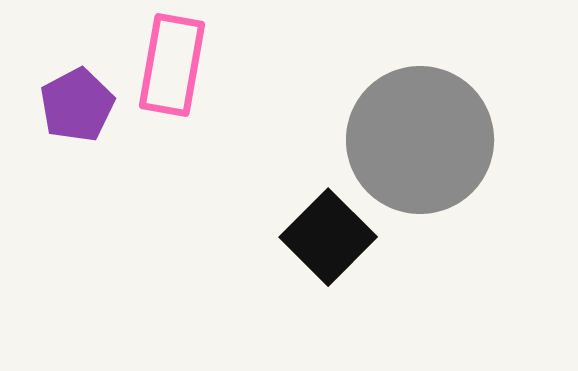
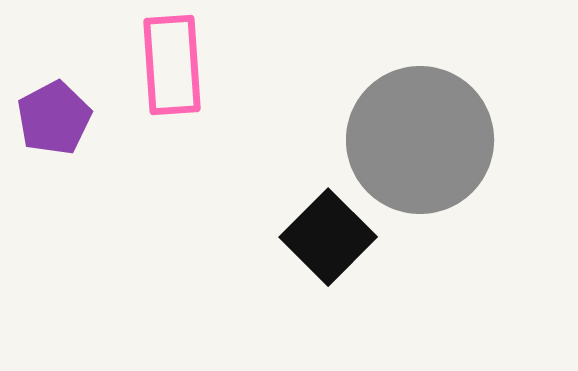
pink rectangle: rotated 14 degrees counterclockwise
purple pentagon: moved 23 px left, 13 px down
